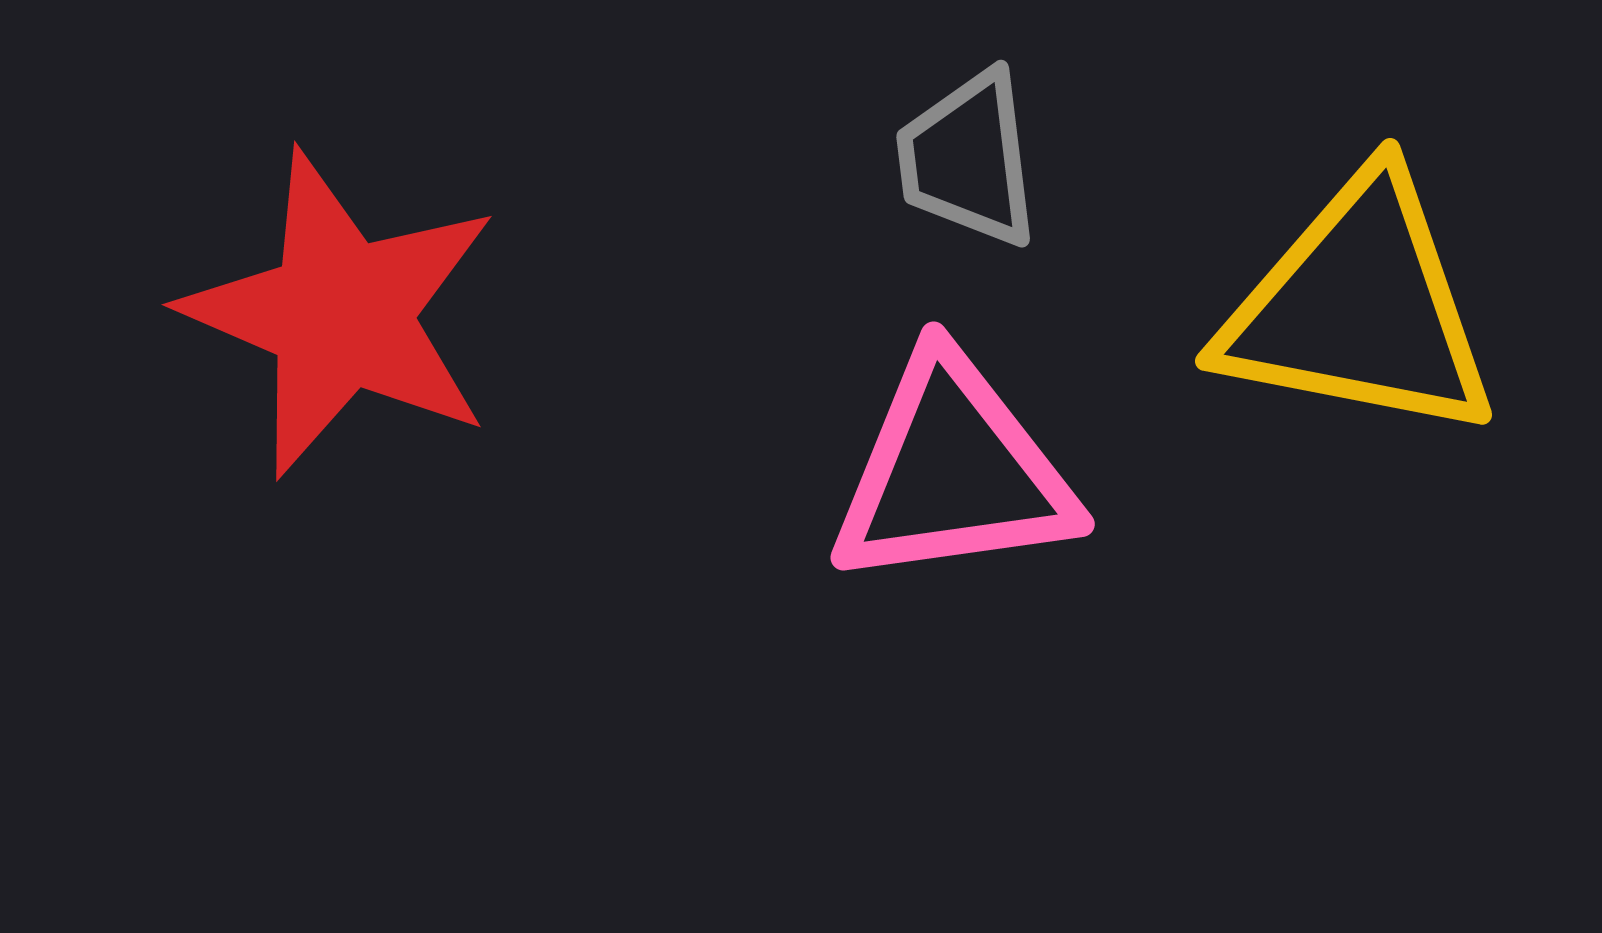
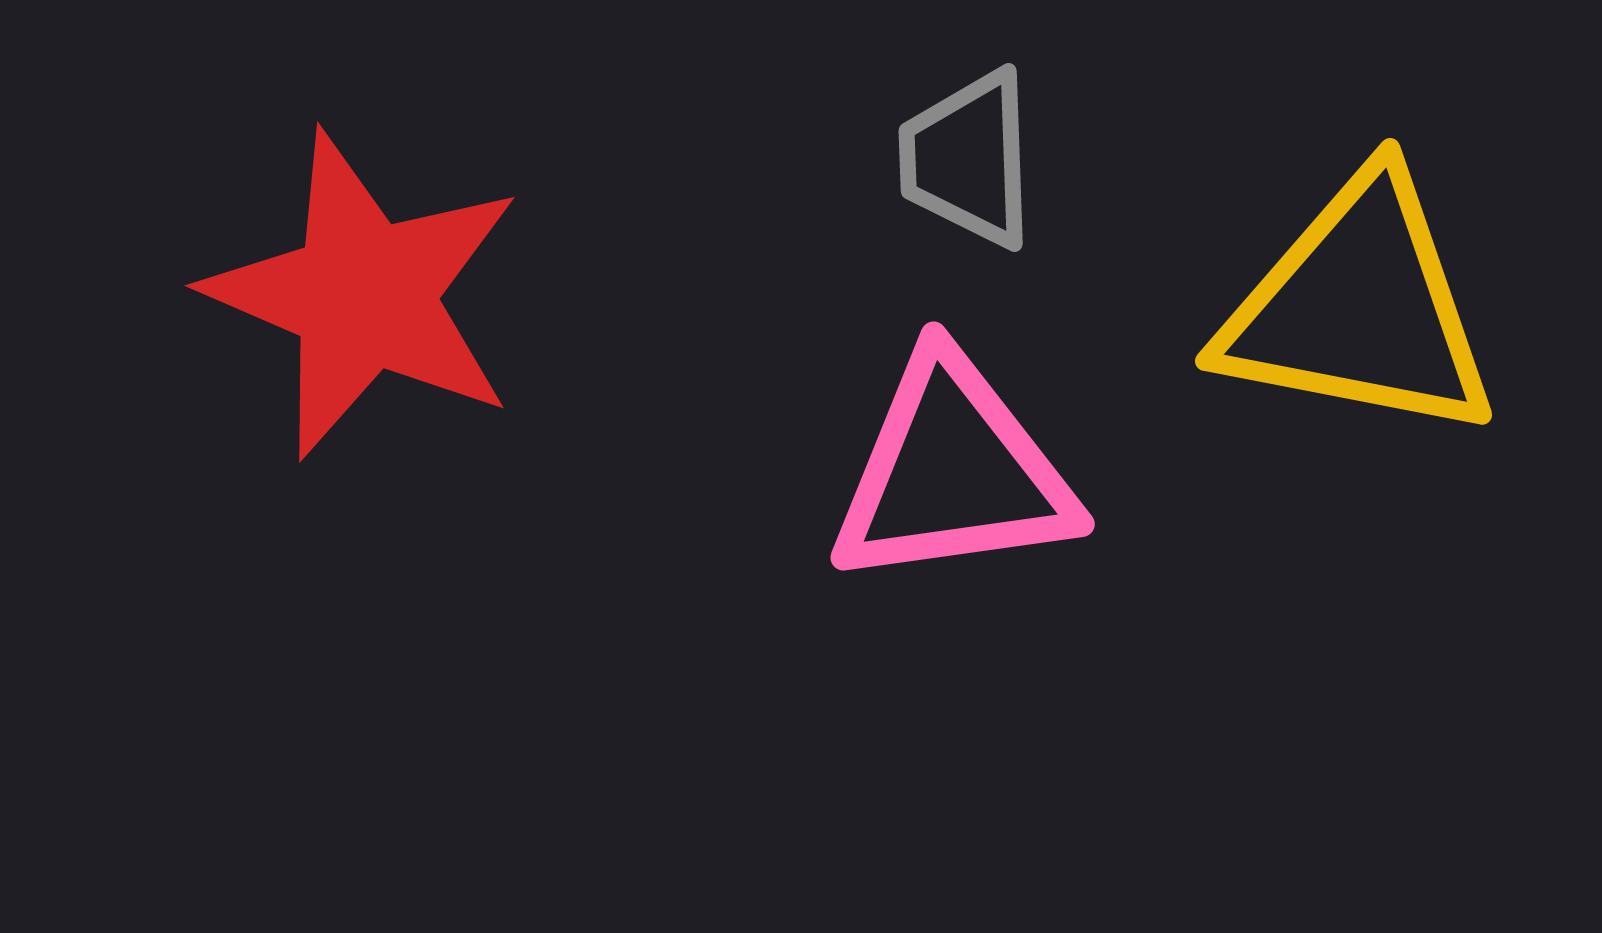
gray trapezoid: rotated 5 degrees clockwise
red star: moved 23 px right, 19 px up
